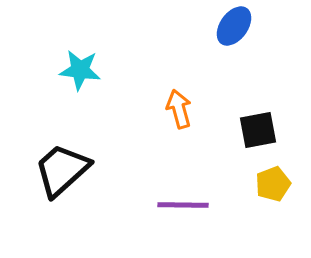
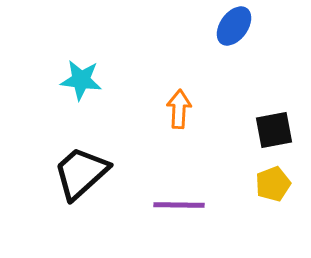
cyan star: moved 1 px right, 10 px down
orange arrow: rotated 18 degrees clockwise
black square: moved 16 px right
black trapezoid: moved 19 px right, 3 px down
purple line: moved 4 px left
